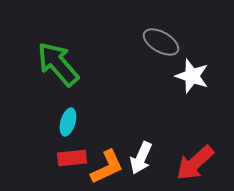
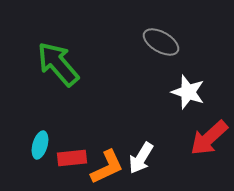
white star: moved 4 px left, 16 px down
cyan ellipse: moved 28 px left, 23 px down
white arrow: rotated 8 degrees clockwise
red arrow: moved 14 px right, 25 px up
